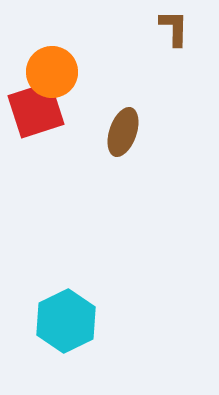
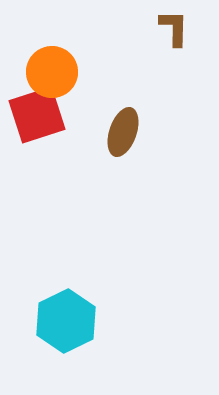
red square: moved 1 px right, 5 px down
